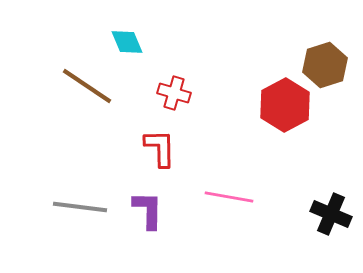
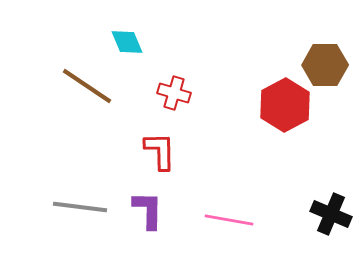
brown hexagon: rotated 18 degrees clockwise
red L-shape: moved 3 px down
pink line: moved 23 px down
